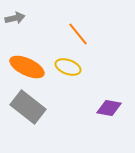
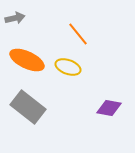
orange ellipse: moved 7 px up
